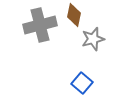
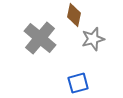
gray cross: moved 13 px down; rotated 36 degrees counterclockwise
blue square: moved 4 px left; rotated 35 degrees clockwise
